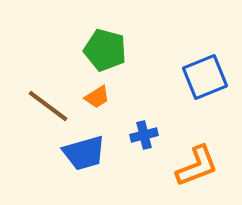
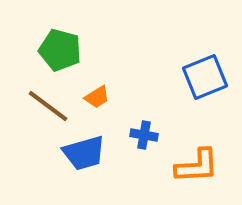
green pentagon: moved 45 px left
blue cross: rotated 24 degrees clockwise
orange L-shape: rotated 18 degrees clockwise
